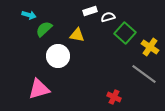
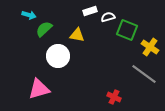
green square: moved 2 px right, 3 px up; rotated 20 degrees counterclockwise
